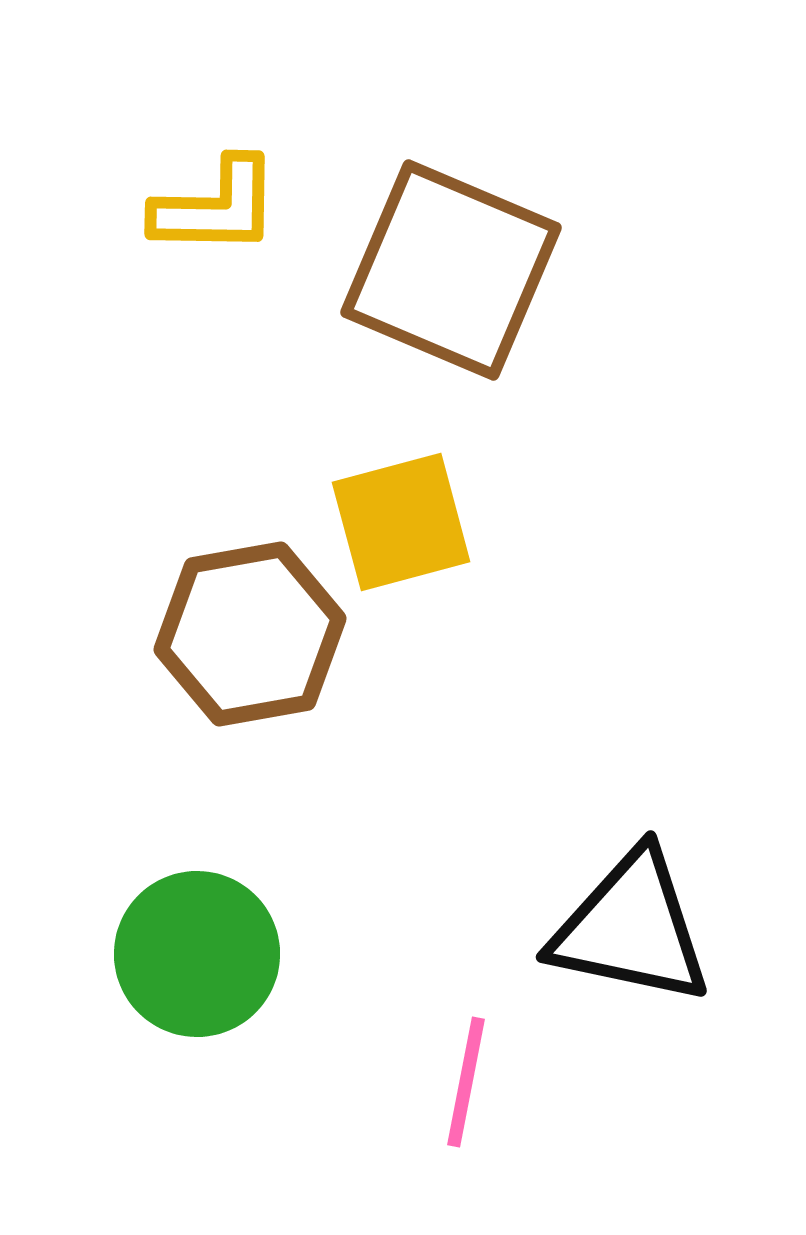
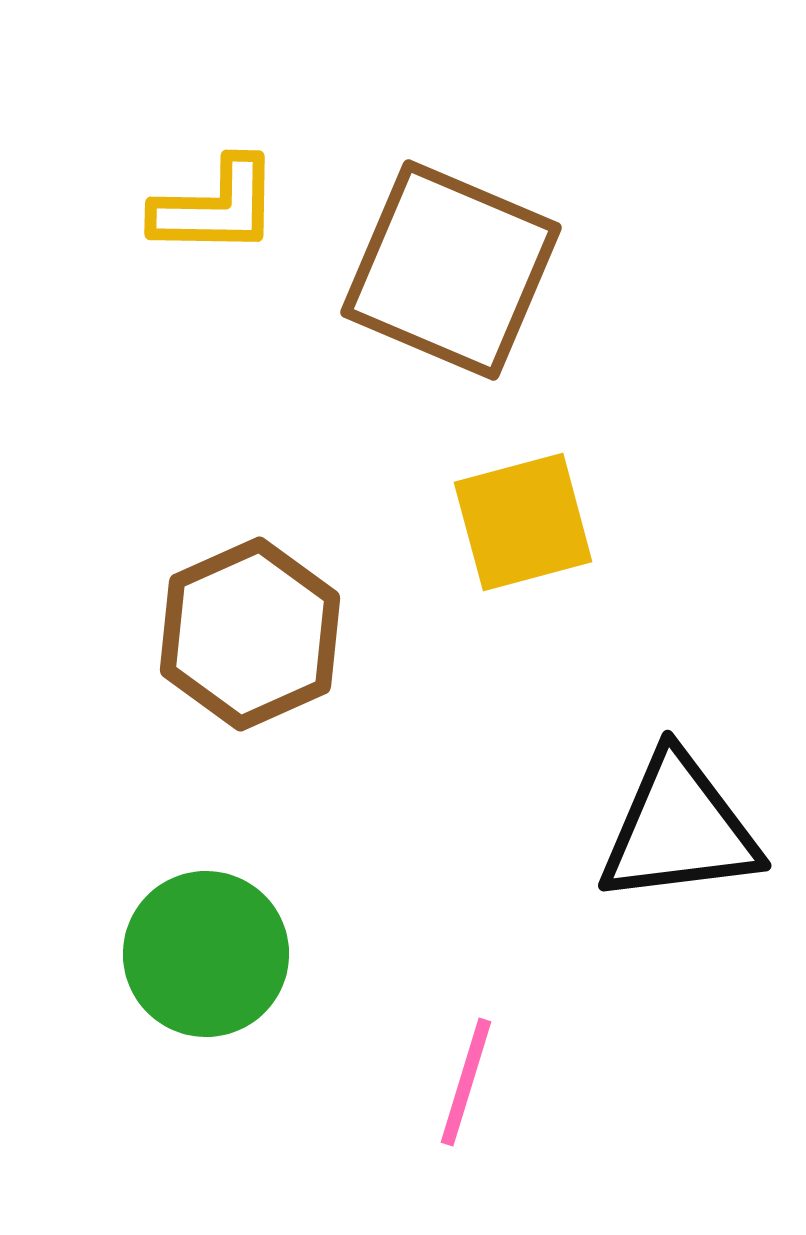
yellow square: moved 122 px right
brown hexagon: rotated 14 degrees counterclockwise
black triangle: moved 48 px right, 99 px up; rotated 19 degrees counterclockwise
green circle: moved 9 px right
pink line: rotated 6 degrees clockwise
